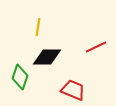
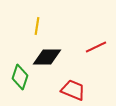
yellow line: moved 1 px left, 1 px up
